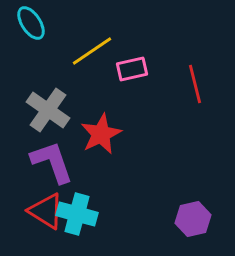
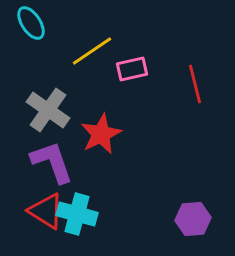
purple hexagon: rotated 8 degrees clockwise
